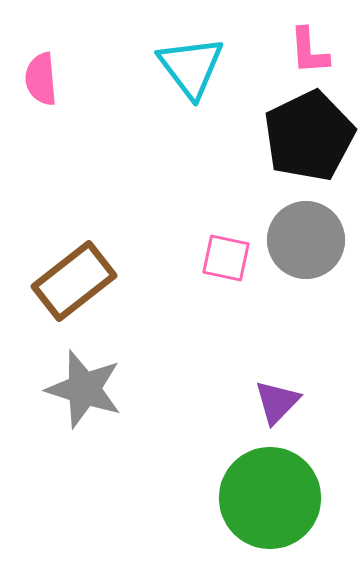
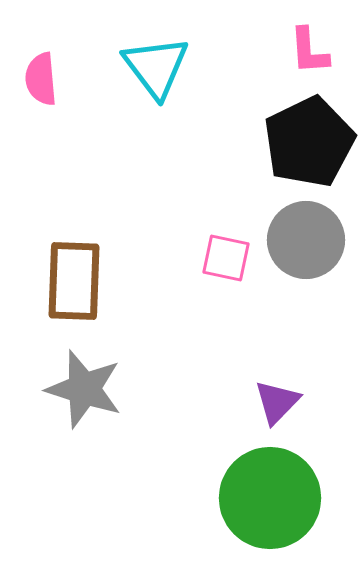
cyan triangle: moved 35 px left
black pentagon: moved 6 px down
brown rectangle: rotated 50 degrees counterclockwise
